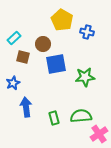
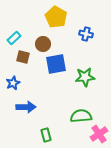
yellow pentagon: moved 6 px left, 3 px up
blue cross: moved 1 px left, 2 px down
blue arrow: rotated 96 degrees clockwise
green rectangle: moved 8 px left, 17 px down
